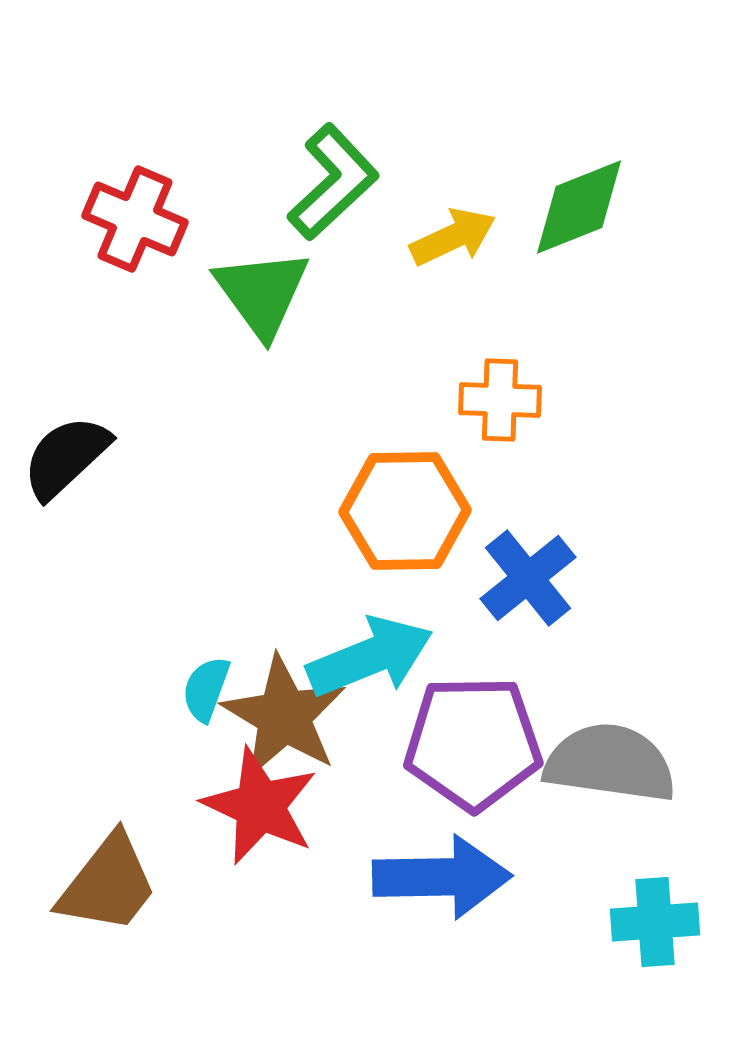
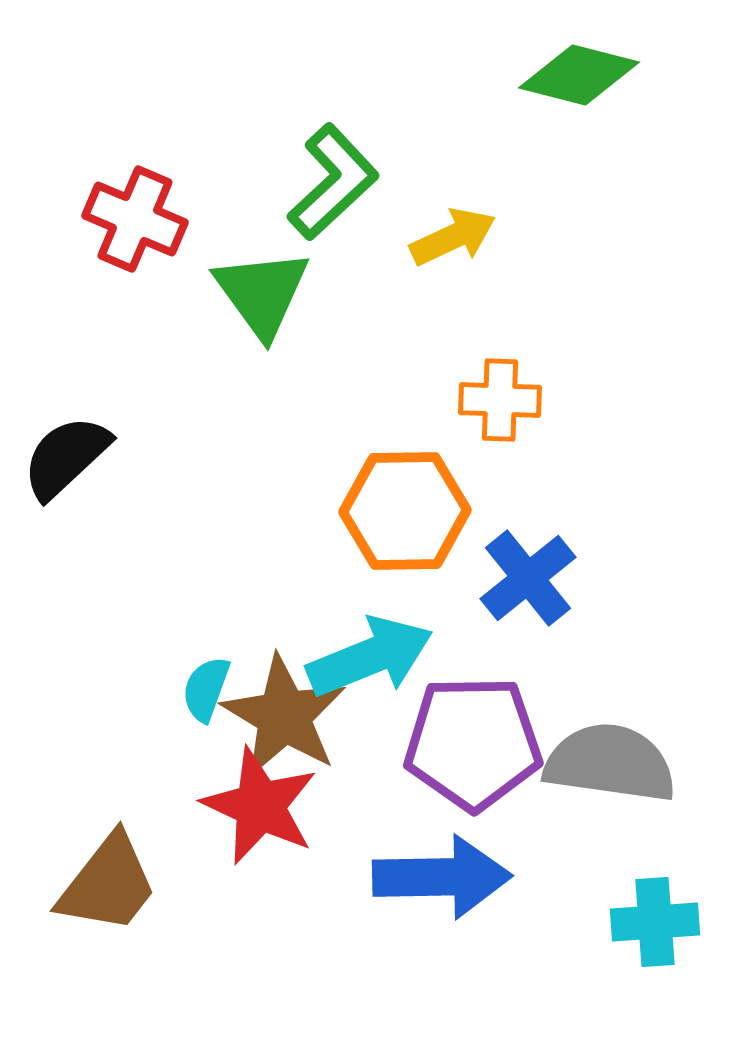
green diamond: moved 132 px up; rotated 36 degrees clockwise
